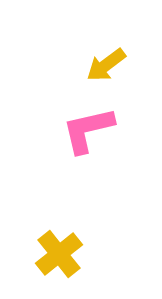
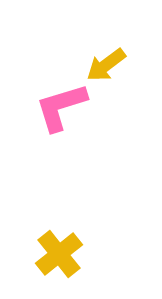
pink L-shape: moved 27 px left, 23 px up; rotated 4 degrees counterclockwise
